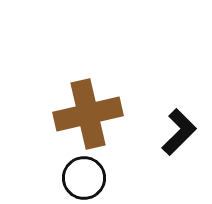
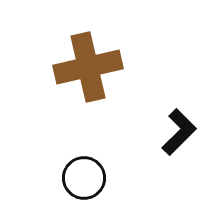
brown cross: moved 47 px up
